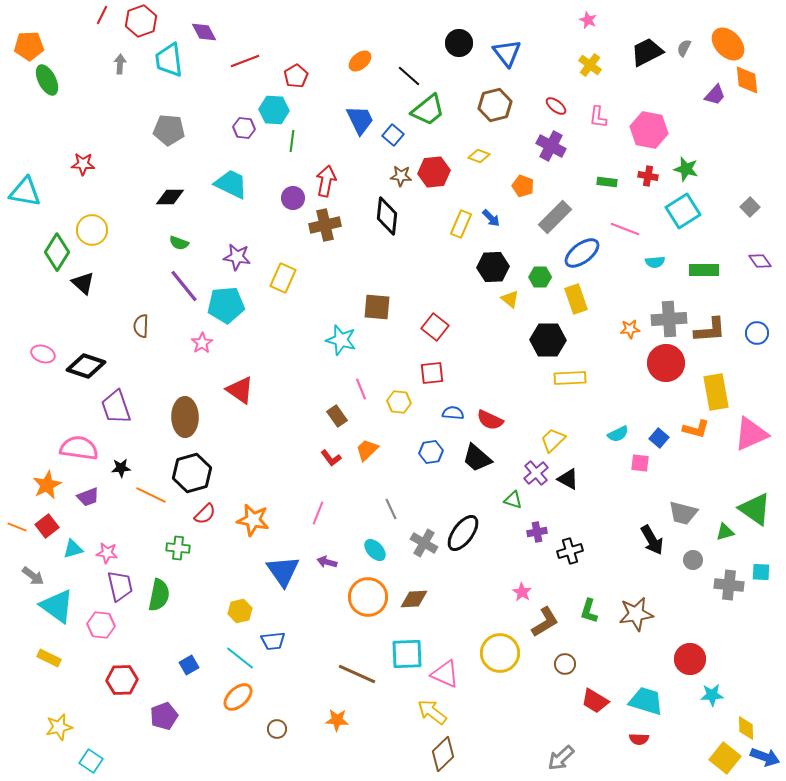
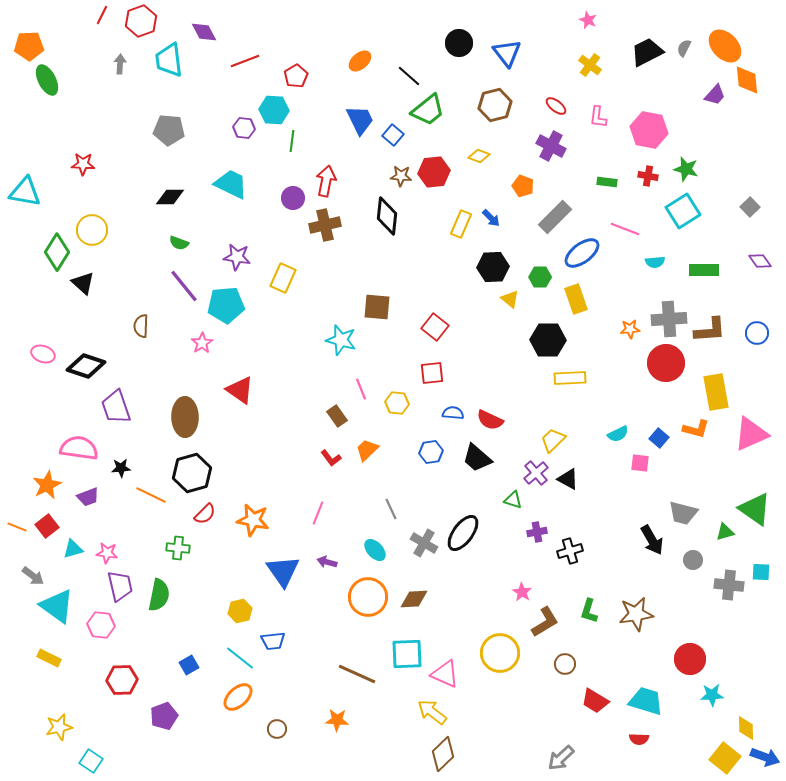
orange ellipse at (728, 44): moved 3 px left, 2 px down
yellow hexagon at (399, 402): moved 2 px left, 1 px down
